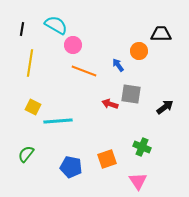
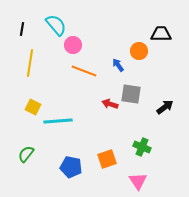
cyan semicircle: rotated 20 degrees clockwise
